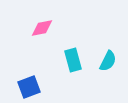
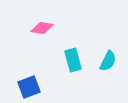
pink diamond: rotated 20 degrees clockwise
